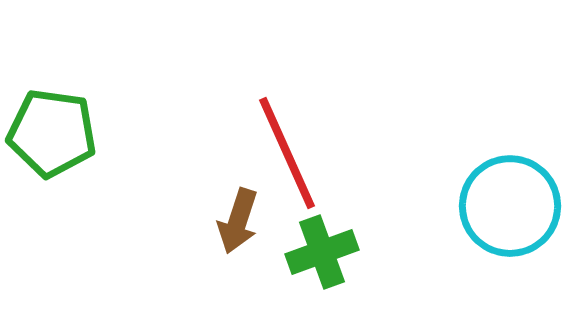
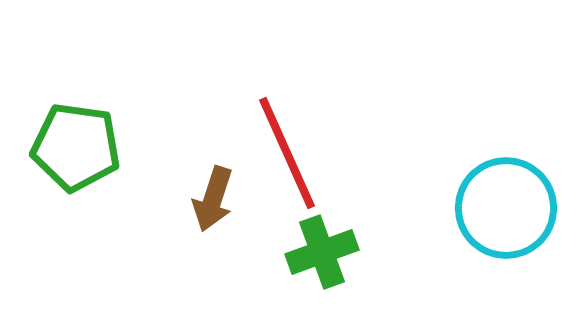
green pentagon: moved 24 px right, 14 px down
cyan circle: moved 4 px left, 2 px down
brown arrow: moved 25 px left, 22 px up
